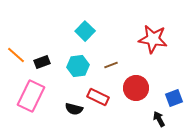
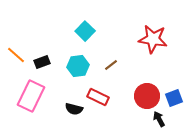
brown line: rotated 16 degrees counterclockwise
red circle: moved 11 px right, 8 px down
